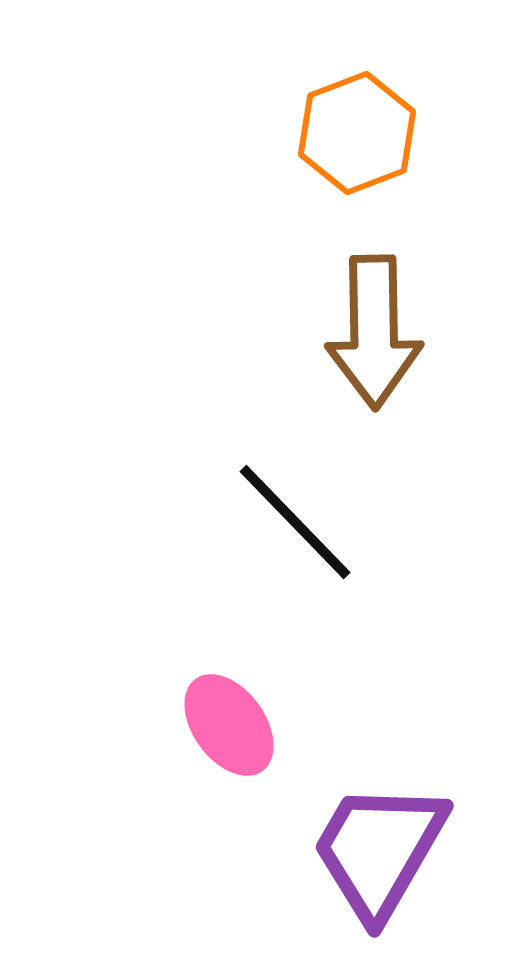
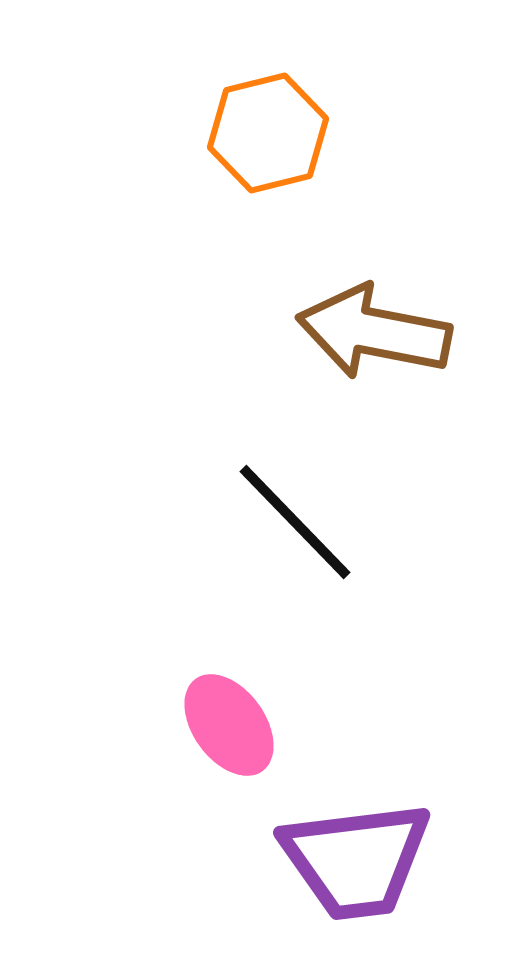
orange hexagon: moved 89 px left; rotated 7 degrees clockwise
brown arrow: rotated 102 degrees clockwise
purple trapezoid: moved 23 px left, 10 px down; rotated 127 degrees counterclockwise
